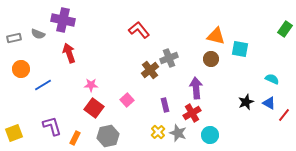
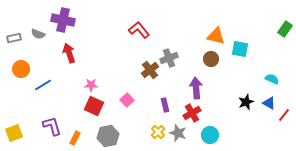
red square: moved 2 px up; rotated 12 degrees counterclockwise
